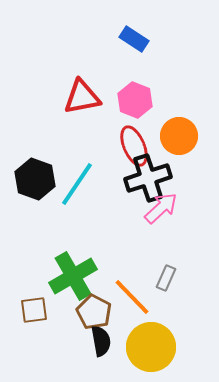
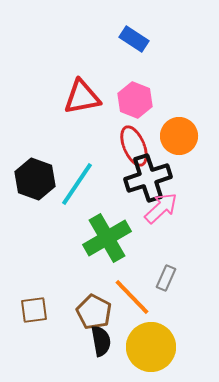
green cross: moved 34 px right, 38 px up
